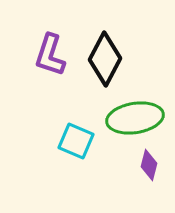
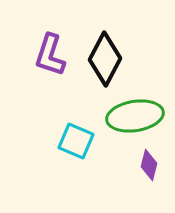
green ellipse: moved 2 px up
